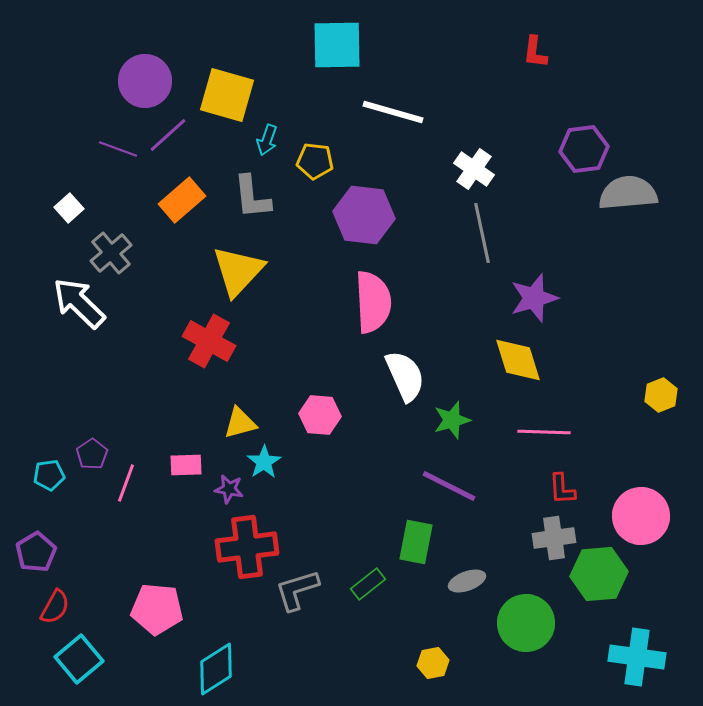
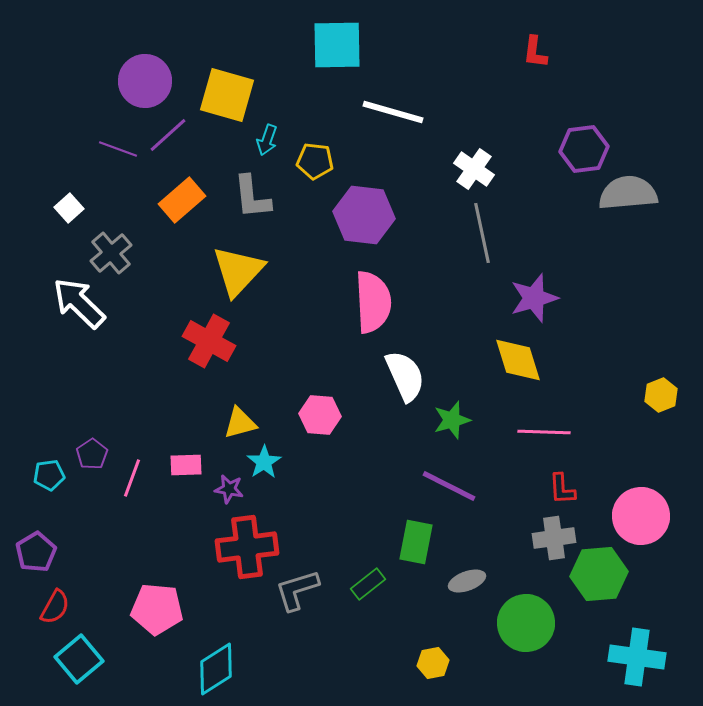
pink line at (126, 483): moved 6 px right, 5 px up
